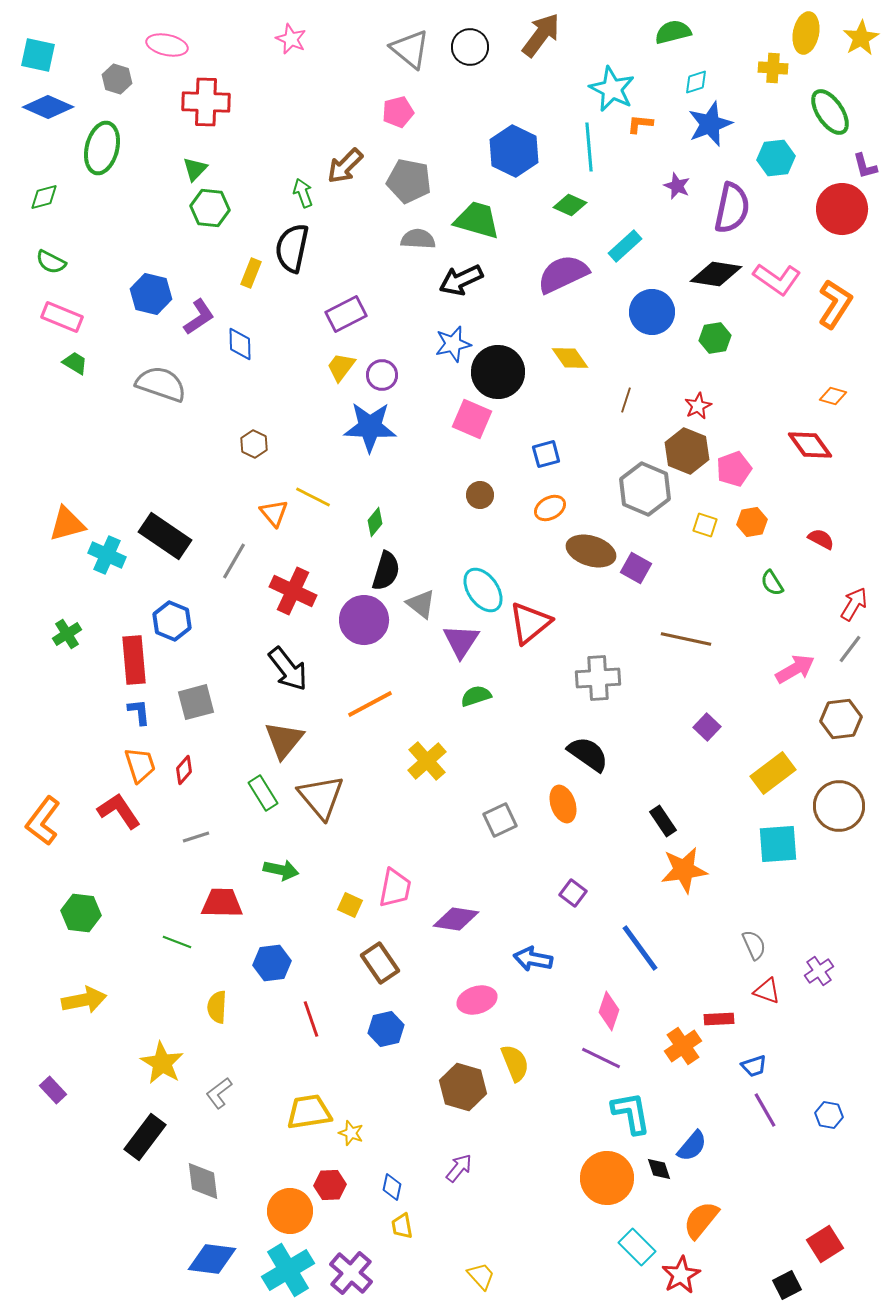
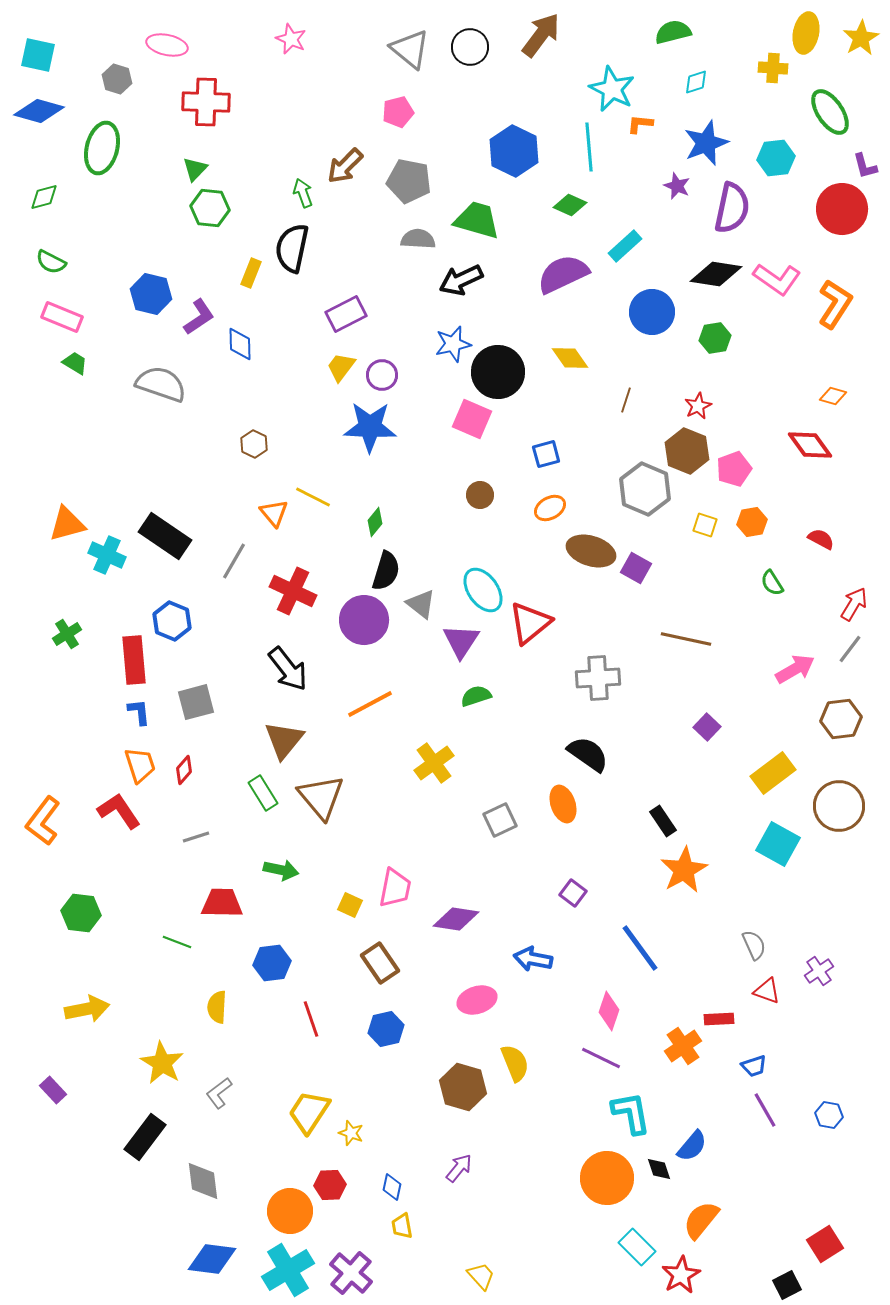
blue diamond at (48, 107): moved 9 px left, 4 px down; rotated 9 degrees counterclockwise
blue star at (710, 124): moved 4 px left, 19 px down
yellow cross at (427, 761): moved 7 px right, 2 px down; rotated 6 degrees clockwise
cyan square at (778, 844): rotated 33 degrees clockwise
orange star at (684, 870): rotated 21 degrees counterclockwise
yellow arrow at (84, 1000): moved 3 px right, 9 px down
yellow trapezoid at (309, 1112): rotated 48 degrees counterclockwise
